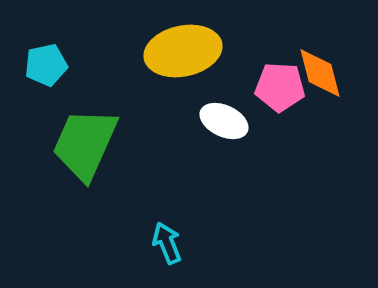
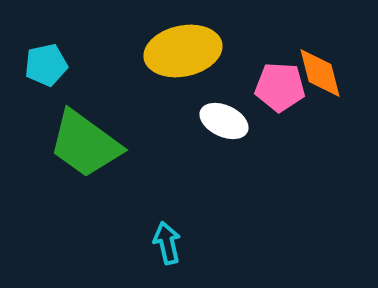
green trapezoid: rotated 78 degrees counterclockwise
cyan arrow: rotated 9 degrees clockwise
